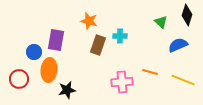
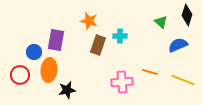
red circle: moved 1 px right, 4 px up
